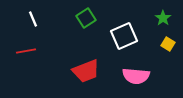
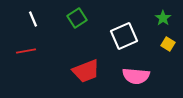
green square: moved 9 px left
